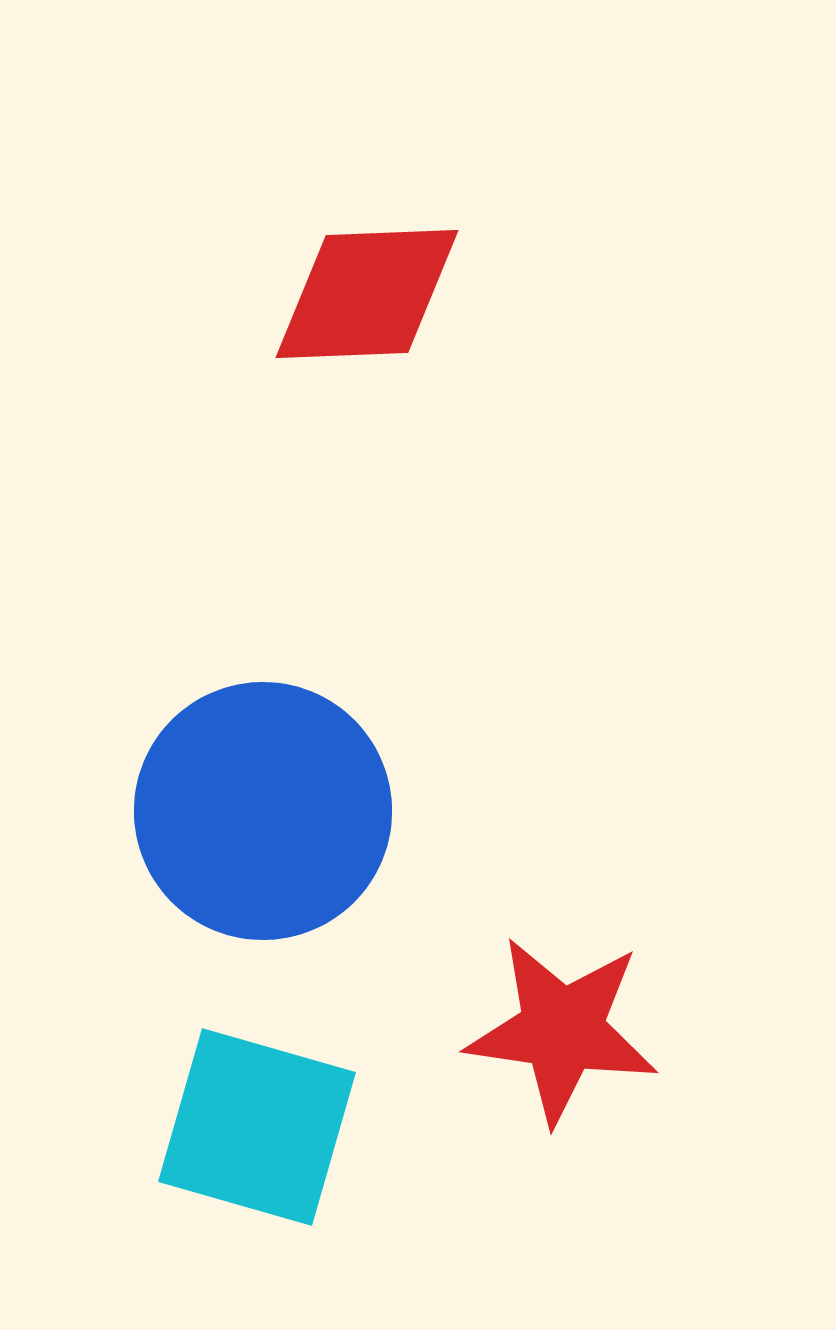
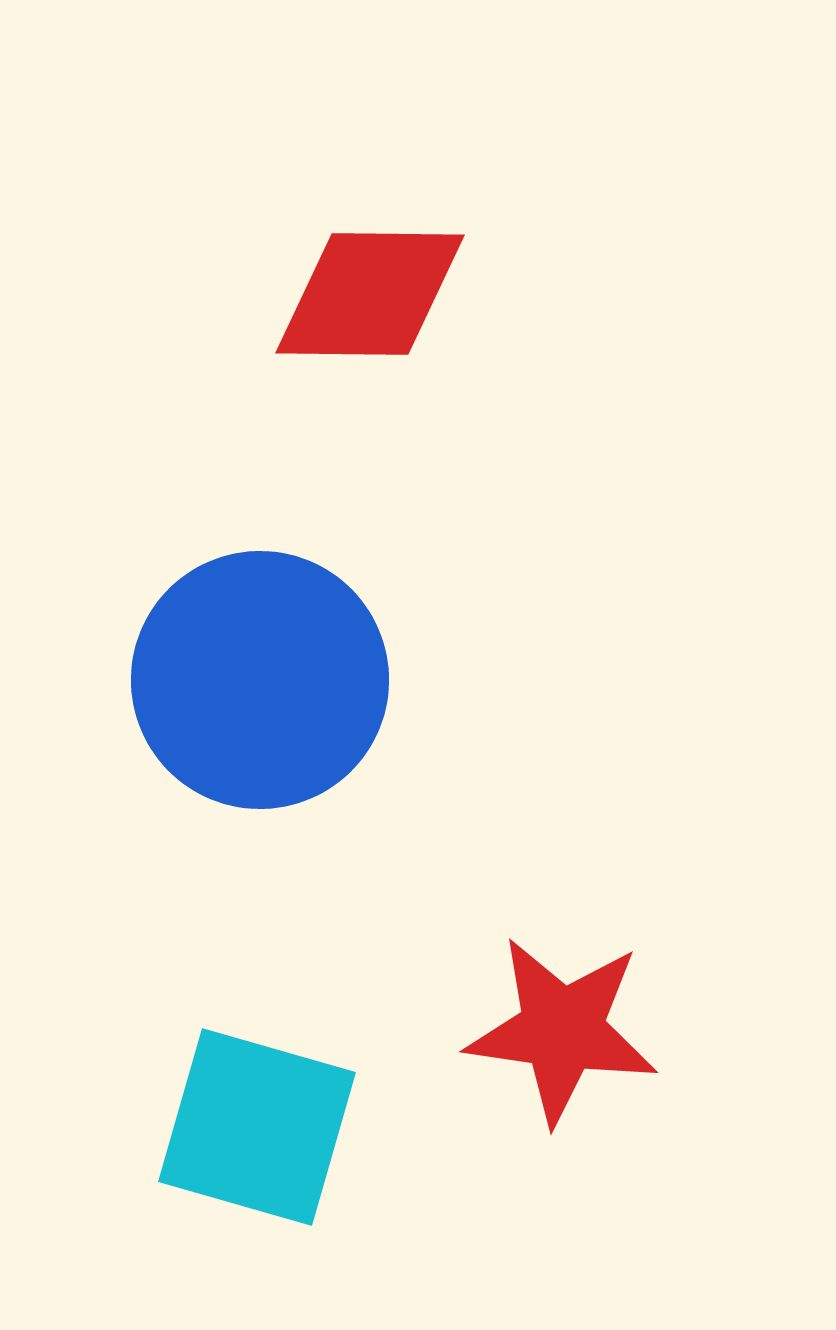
red diamond: moved 3 px right; rotated 3 degrees clockwise
blue circle: moved 3 px left, 131 px up
